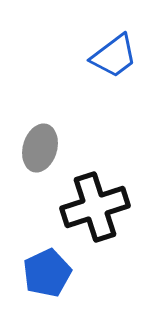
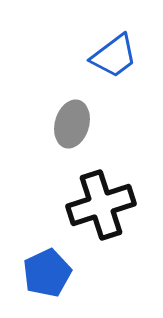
gray ellipse: moved 32 px right, 24 px up
black cross: moved 6 px right, 2 px up
